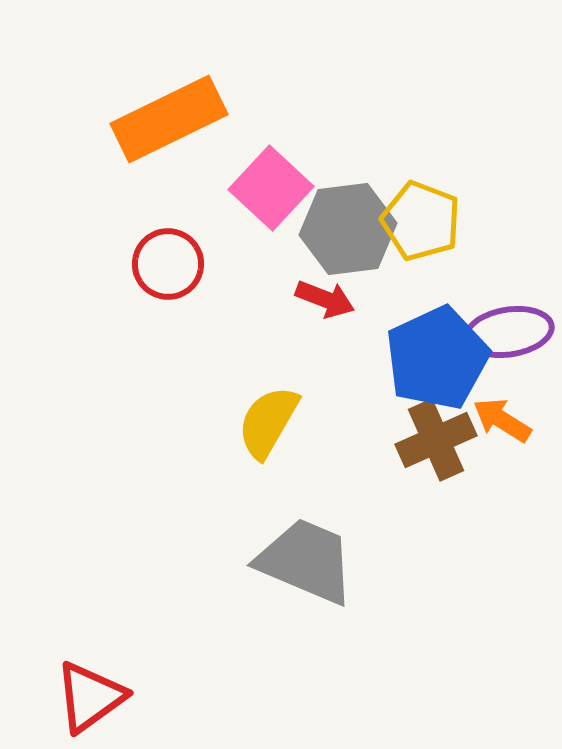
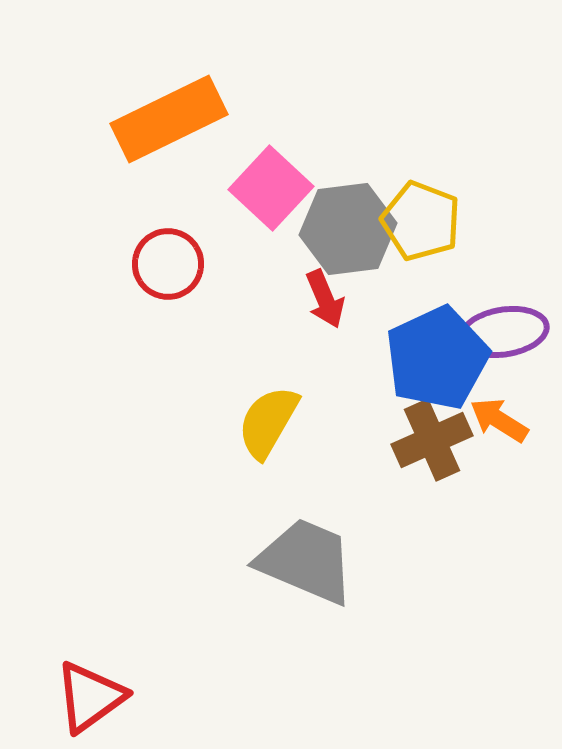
red arrow: rotated 46 degrees clockwise
purple ellipse: moved 5 px left
orange arrow: moved 3 px left
brown cross: moved 4 px left
